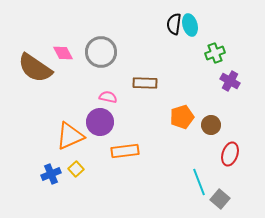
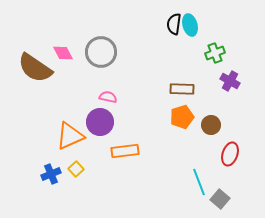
brown rectangle: moved 37 px right, 6 px down
